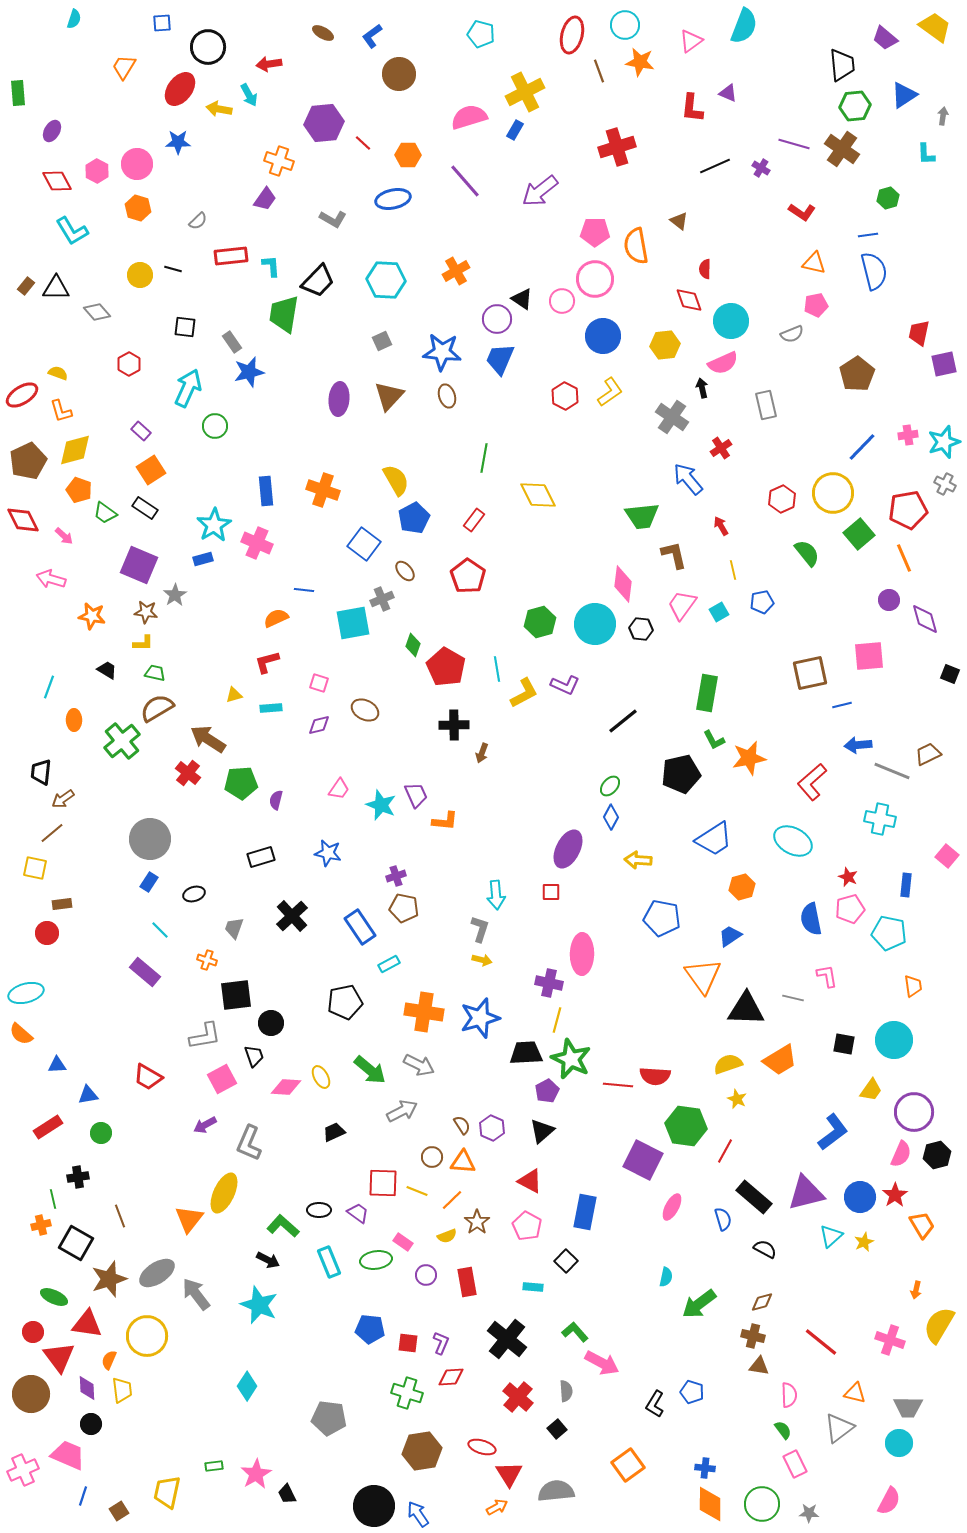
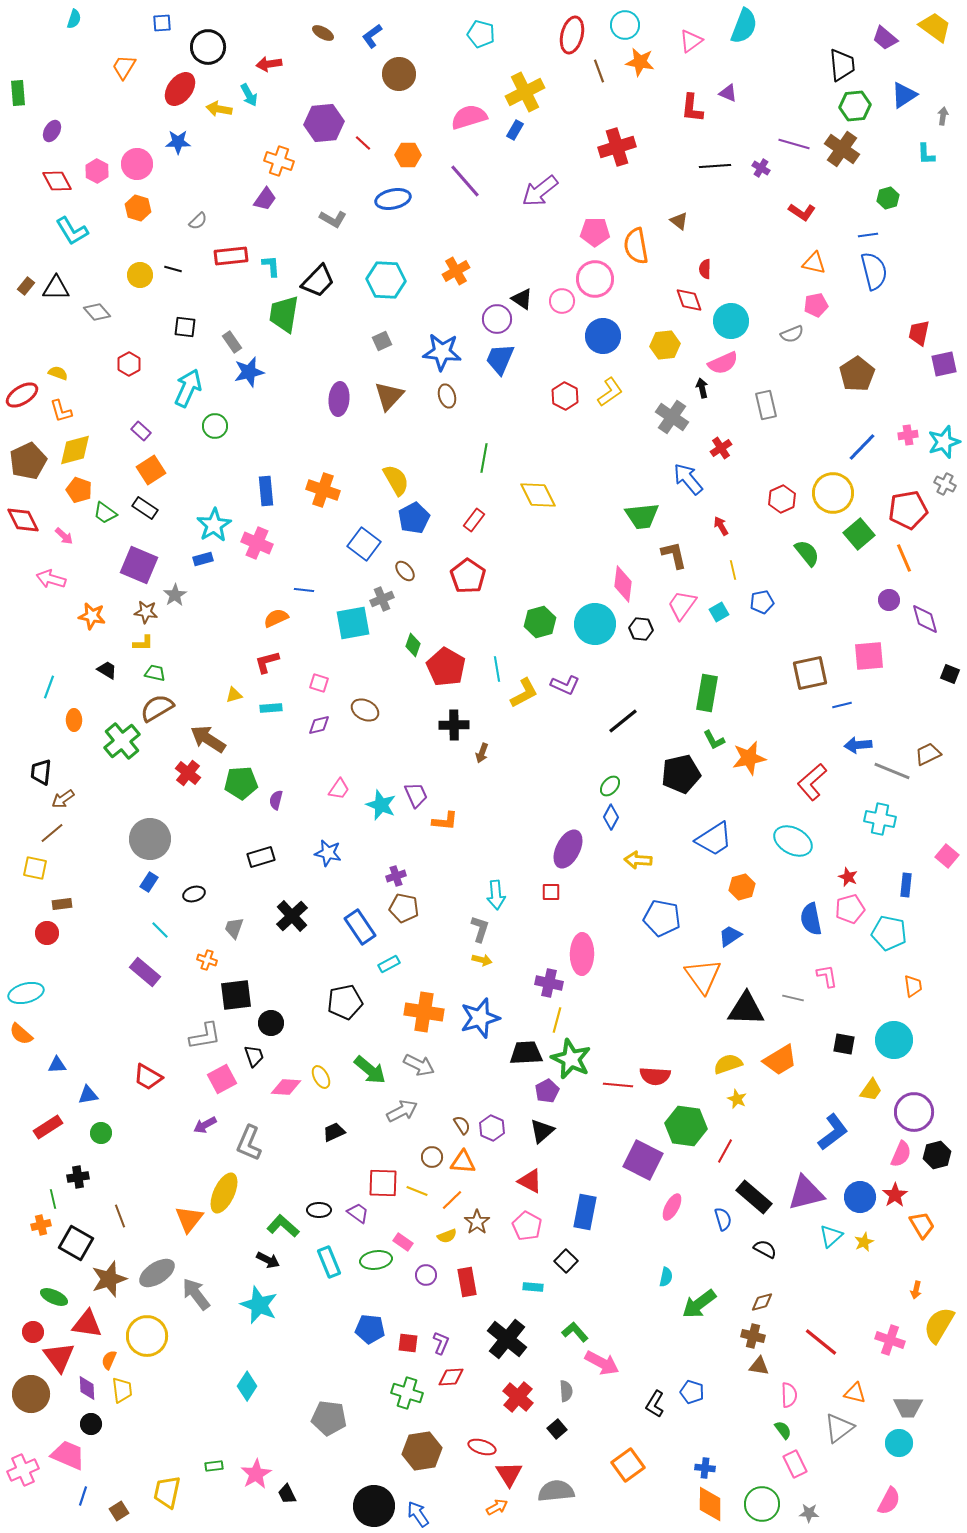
black line at (715, 166): rotated 20 degrees clockwise
